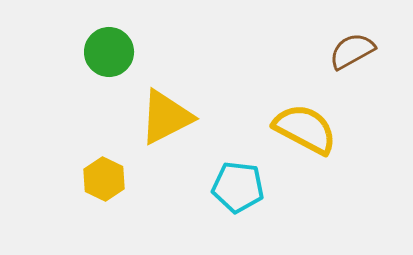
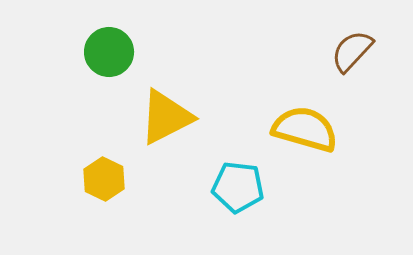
brown semicircle: rotated 18 degrees counterclockwise
yellow semicircle: rotated 12 degrees counterclockwise
